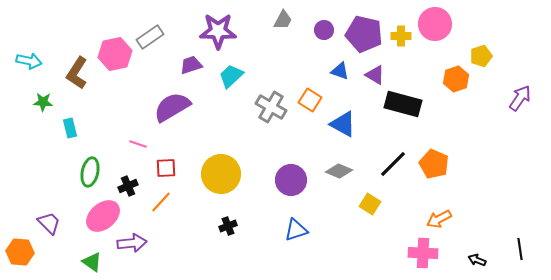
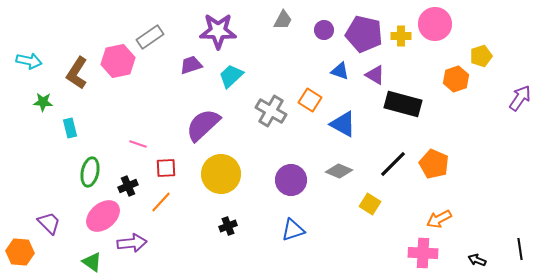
pink hexagon at (115, 54): moved 3 px right, 7 px down
purple semicircle at (172, 107): moved 31 px right, 18 px down; rotated 12 degrees counterclockwise
gray cross at (271, 107): moved 4 px down
blue triangle at (296, 230): moved 3 px left
